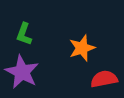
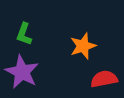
orange star: moved 1 px right, 2 px up
